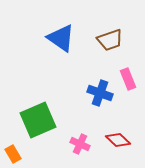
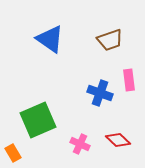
blue triangle: moved 11 px left, 1 px down
pink rectangle: moved 1 px right, 1 px down; rotated 15 degrees clockwise
orange rectangle: moved 1 px up
